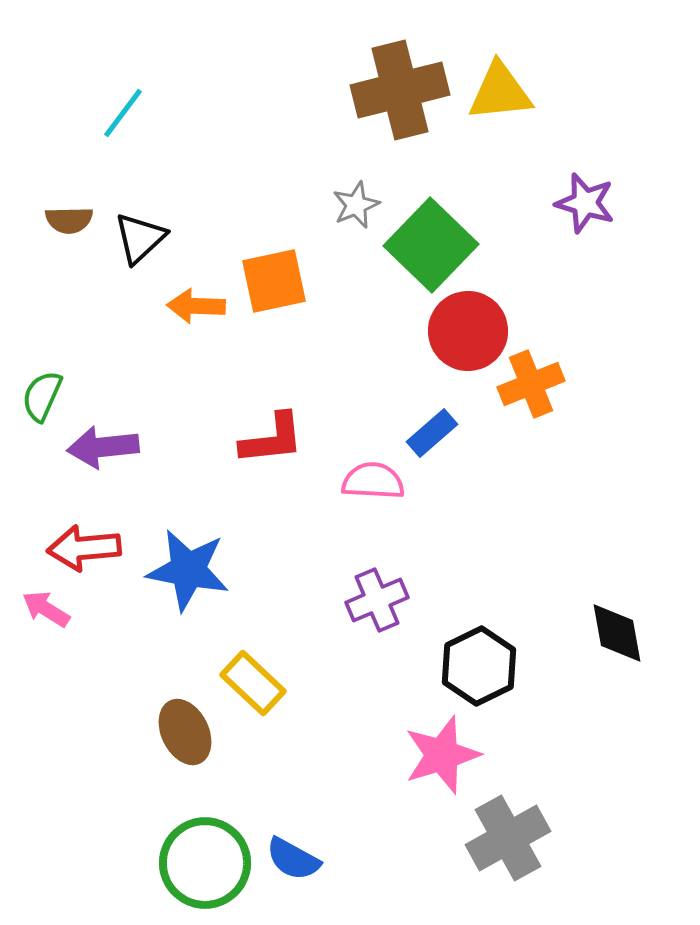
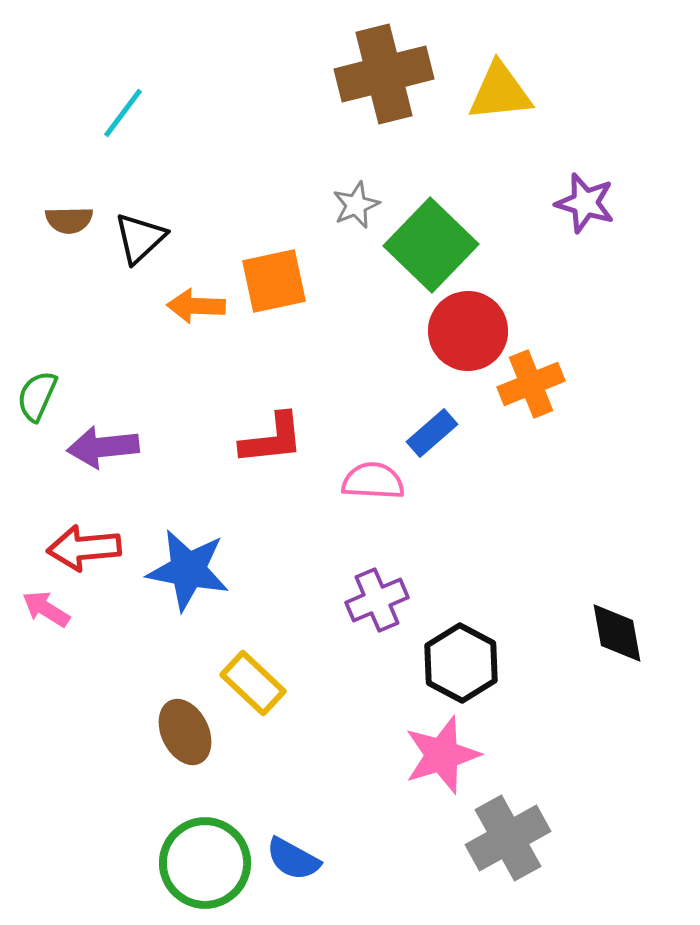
brown cross: moved 16 px left, 16 px up
green semicircle: moved 5 px left
black hexagon: moved 18 px left, 3 px up; rotated 6 degrees counterclockwise
